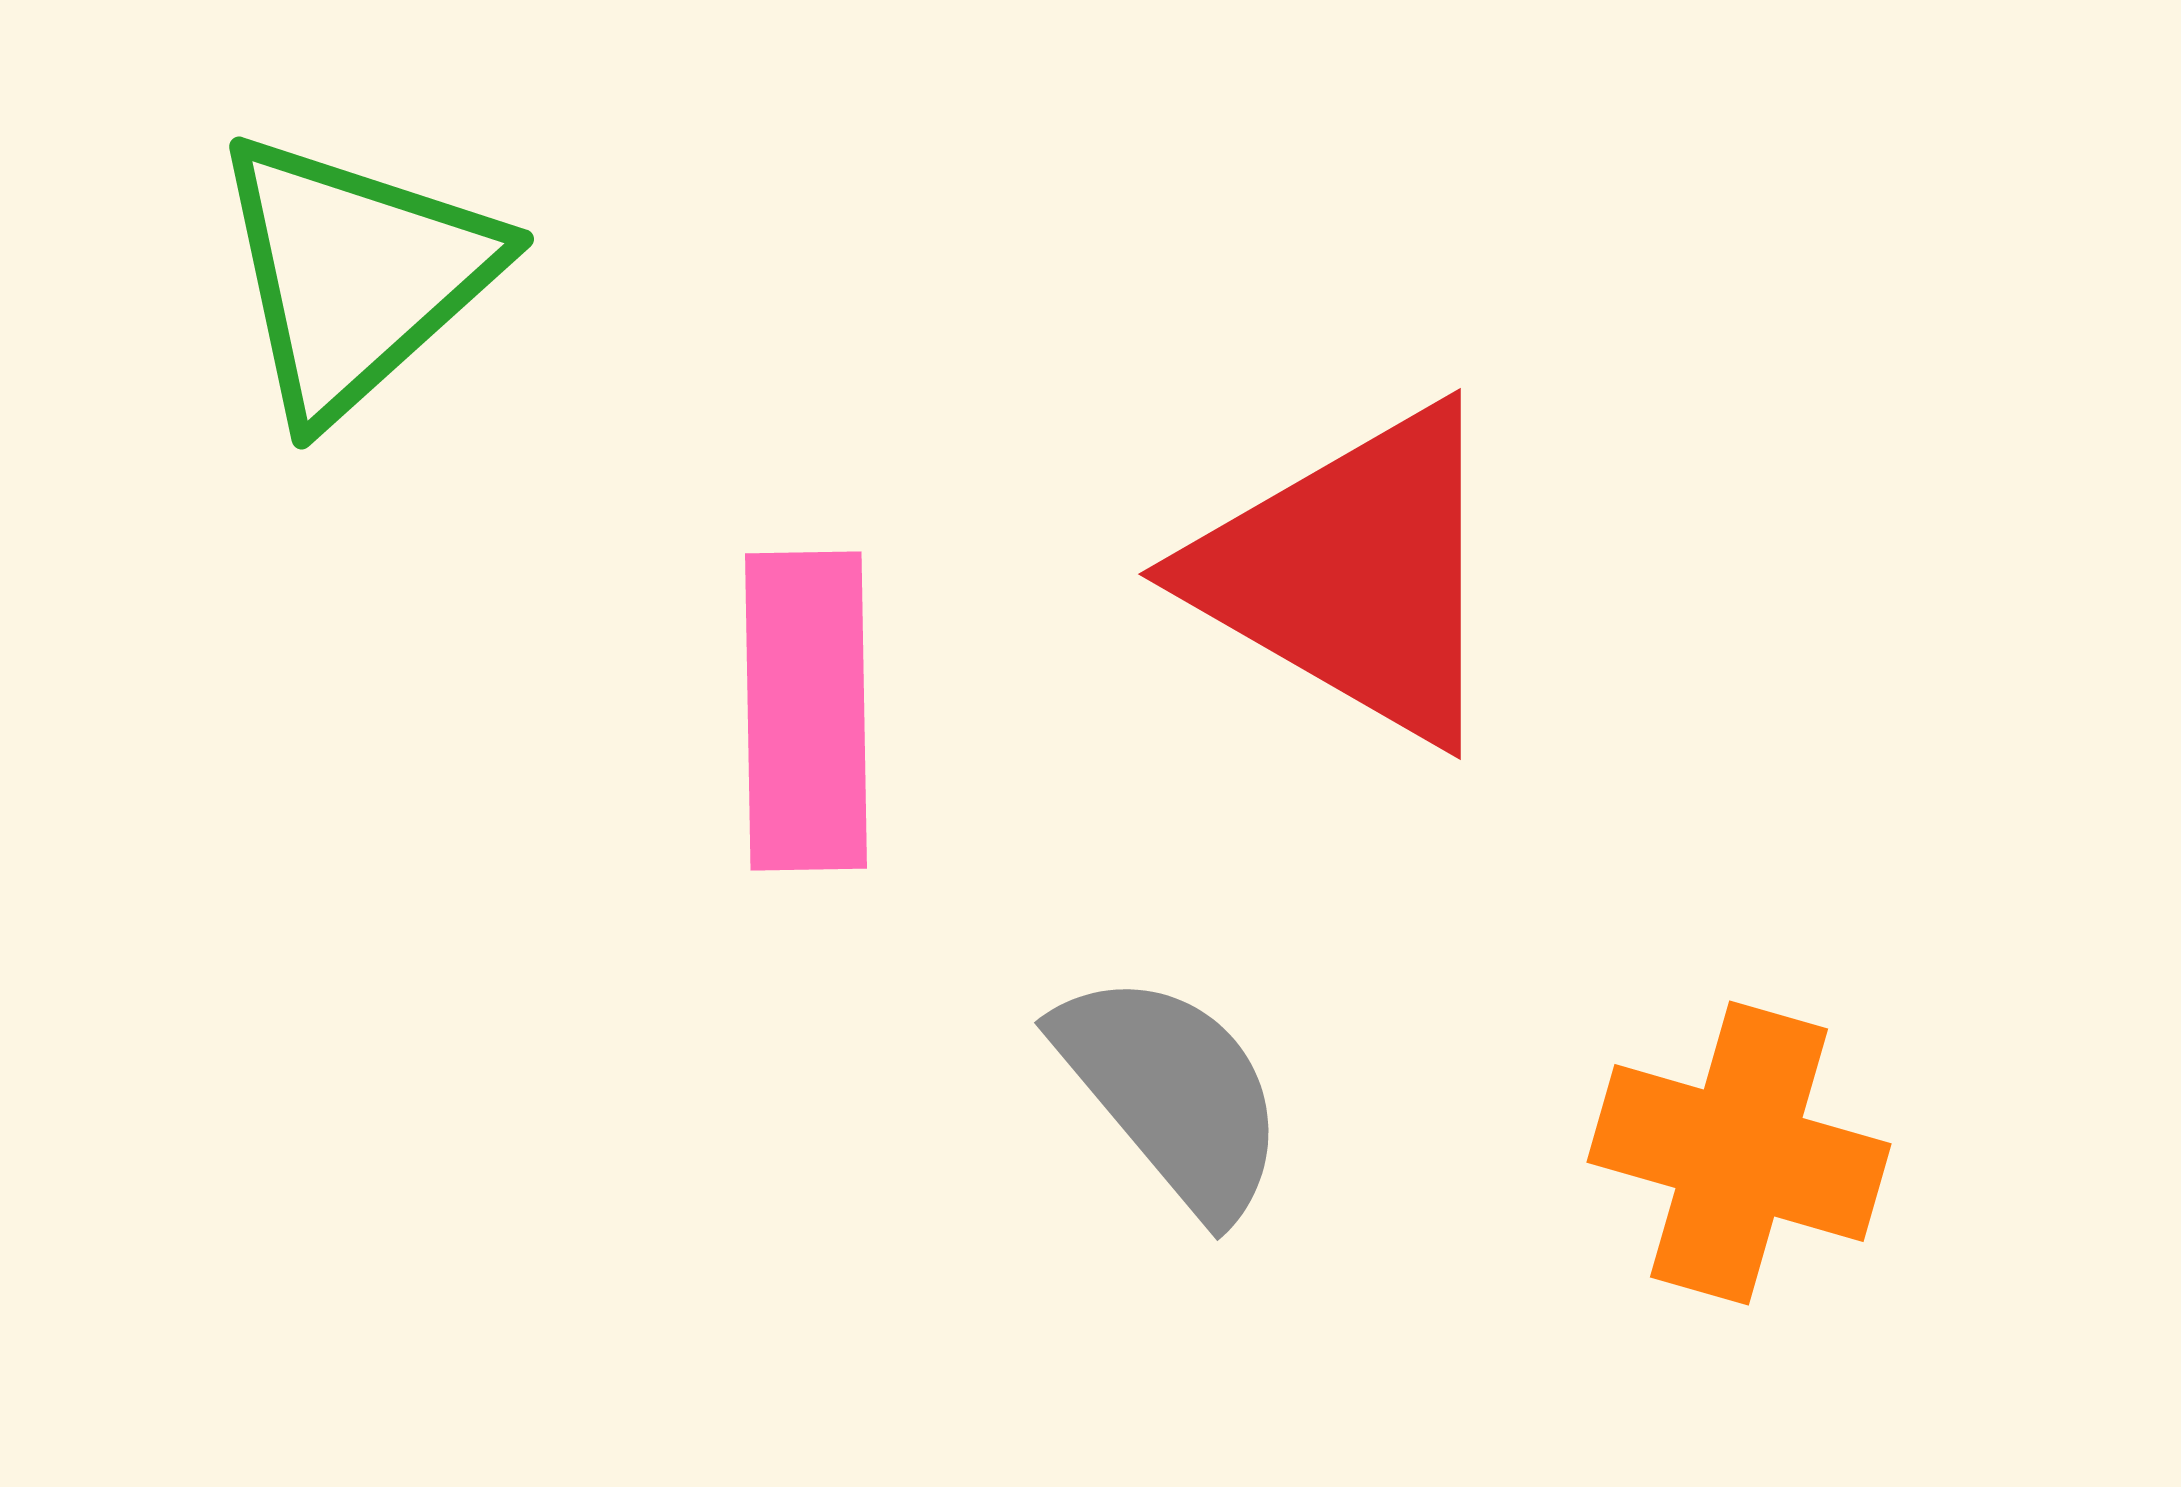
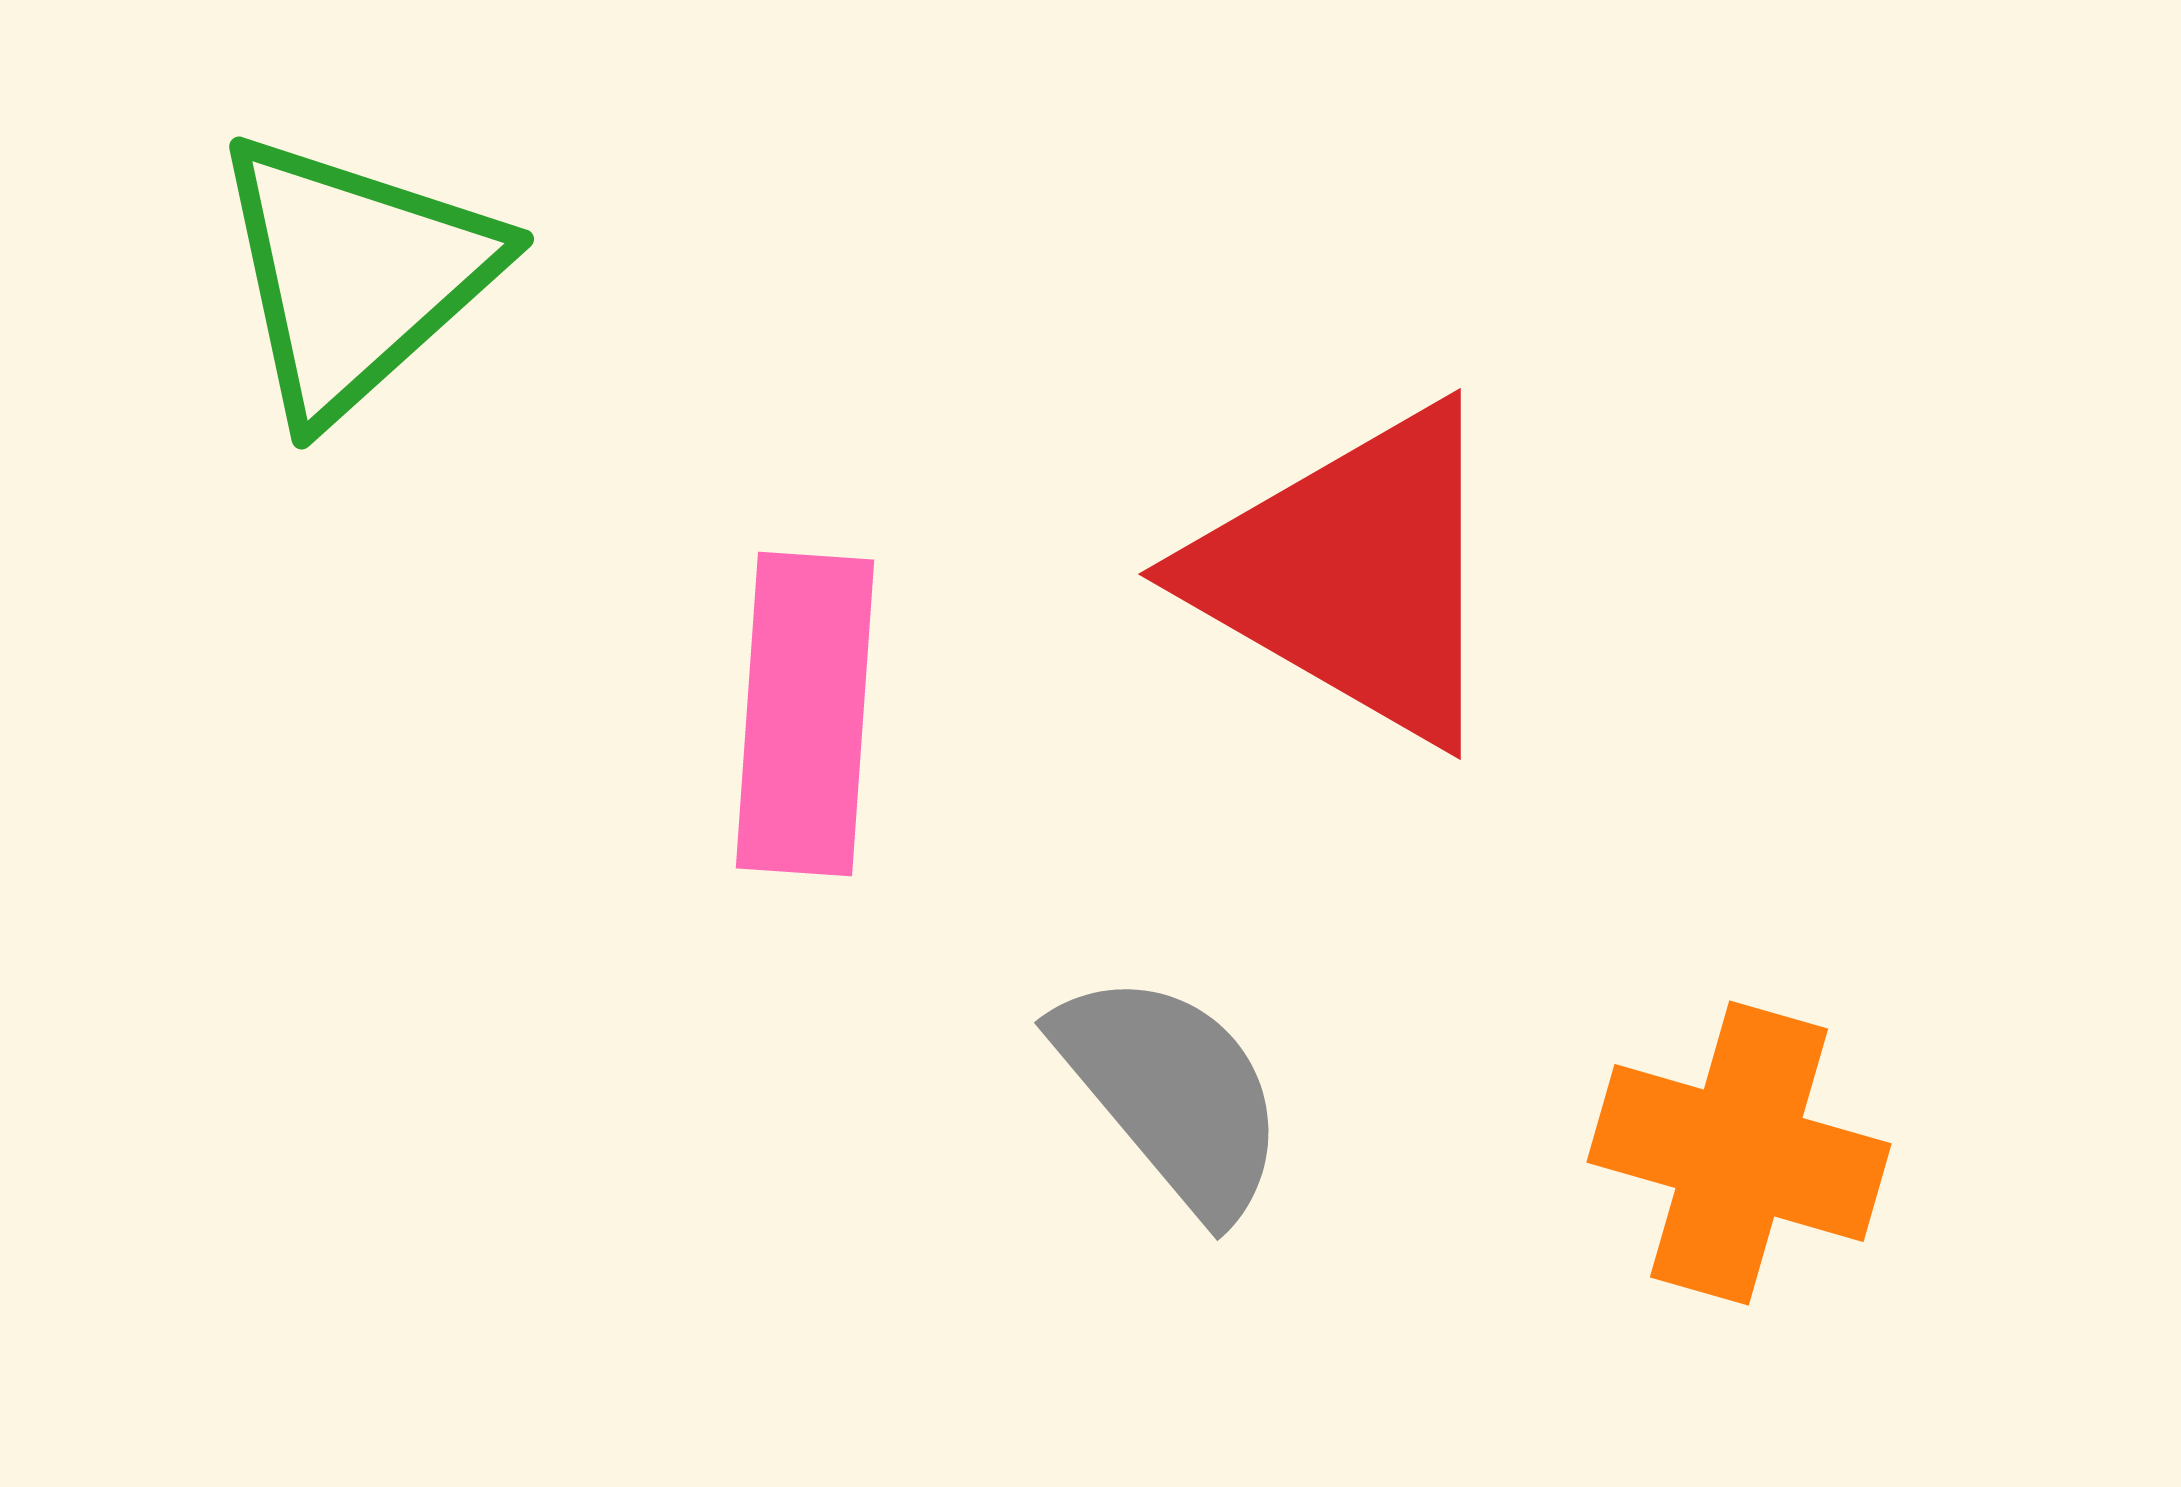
pink rectangle: moved 1 px left, 3 px down; rotated 5 degrees clockwise
